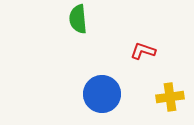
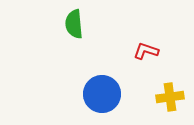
green semicircle: moved 4 px left, 5 px down
red L-shape: moved 3 px right
